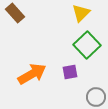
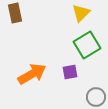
brown rectangle: rotated 30 degrees clockwise
green square: rotated 12 degrees clockwise
